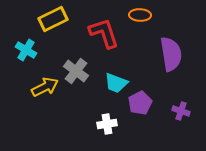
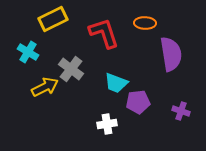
orange ellipse: moved 5 px right, 8 px down
cyan cross: moved 2 px right, 2 px down
gray cross: moved 5 px left, 2 px up
purple pentagon: moved 2 px left, 1 px up; rotated 20 degrees clockwise
